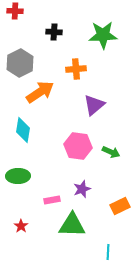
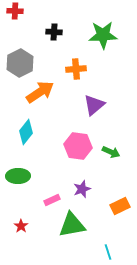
cyan diamond: moved 3 px right, 2 px down; rotated 30 degrees clockwise
pink rectangle: rotated 14 degrees counterclockwise
green triangle: rotated 12 degrees counterclockwise
cyan line: rotated 21 degrees counterclockwise
